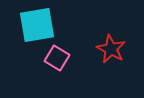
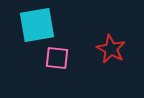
pink square: rotated 25 degrees counterclockwise
